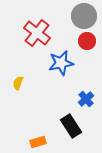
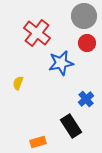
red circle: moved 2 px down
